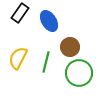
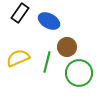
blue ellipse: rotated 30 degrees counterclockwise
brown circle: moved 3 px left
yellow semicircle: rotated 40 degrees clockwise
green line: moved 1 px right
